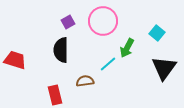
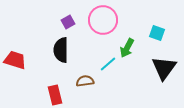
pink circle: moved 1 px up
cyan square: rotated 21 degrees counterclockwise
